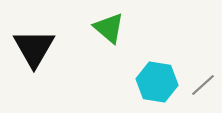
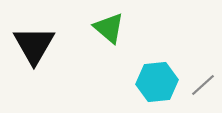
black triangle: moved 3 px up
cyan hexagon: rotated 15 degrees counterclockwise
